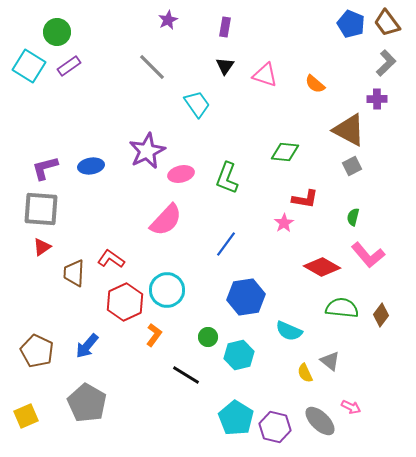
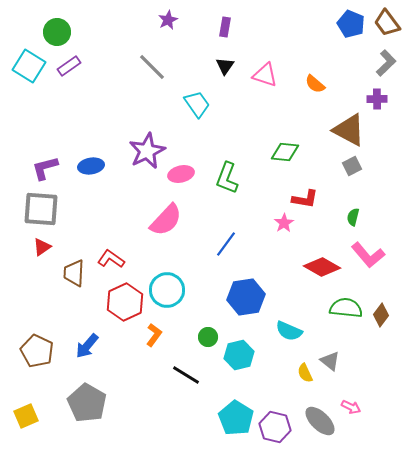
green semicircle at (342, 308): moved 4 px right
